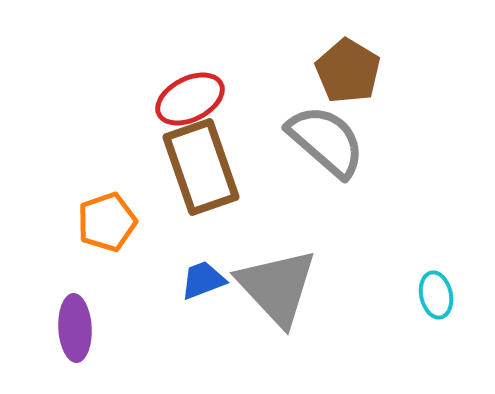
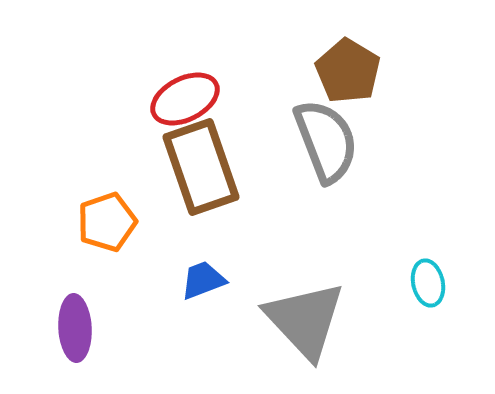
red ellipse: moved 5 px left
gray semicircle: rotated 28 degrees clockwise
gray triangle: moved 28 px right, 33 px down
cyan ellipse: moved 8 px left, 12 px up
